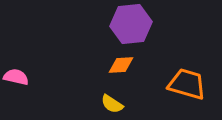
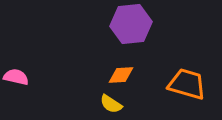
orange diamond: moved 10 px down
yellow semicircle: moved 1 px left
